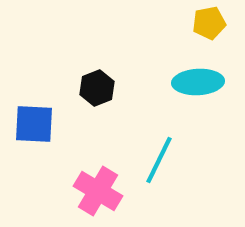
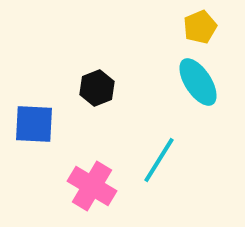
yellow pentagon: moved 9 px left, 4 px down; rotated 12 degrees counterclockwise
cyan ellipse: rotated 60 degrees clockwise
cyan line: rotated 6 degrees clockwise
pink cross: moved 6 px left, 5 px up
